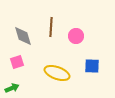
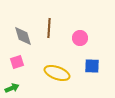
brown line: moved 2 px left, 1 px down
pink circle: moved 4 px right, 2 px down
